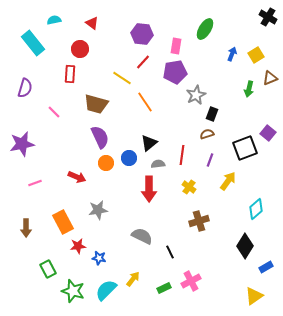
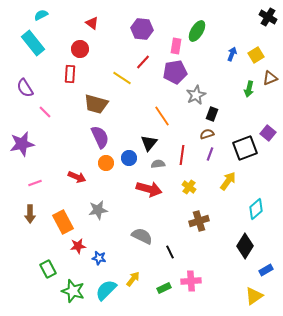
cyan semicircle at (54, 20): moved 13 px left, 5 px up; rotated 16 degrees counterclockwise
green ellipse at (205, 29): moved 8 px left, 2 px down
purple hexagon at (142, 34): moved 5 px up
purple semicircle at (25, 88): rotated 132 degrees clockwise
orange line at (145, 102): moved 17 px right, 14 px down
pink line at (54, 112): moved 9 px left
black triangle at (149, 143): rotated 12 degrees counterclockwise
purple line at (210, 160): moved 6 px up
red arrow at (149, 189): rotated 75 degrees counterclockwise
brown arrow at (26, 228): moved 4 px right, 14 px up
blue rectangle at (266, 267): moved 3 px down
pink cross at (191, 281): rotated 24 degrees clockwise
